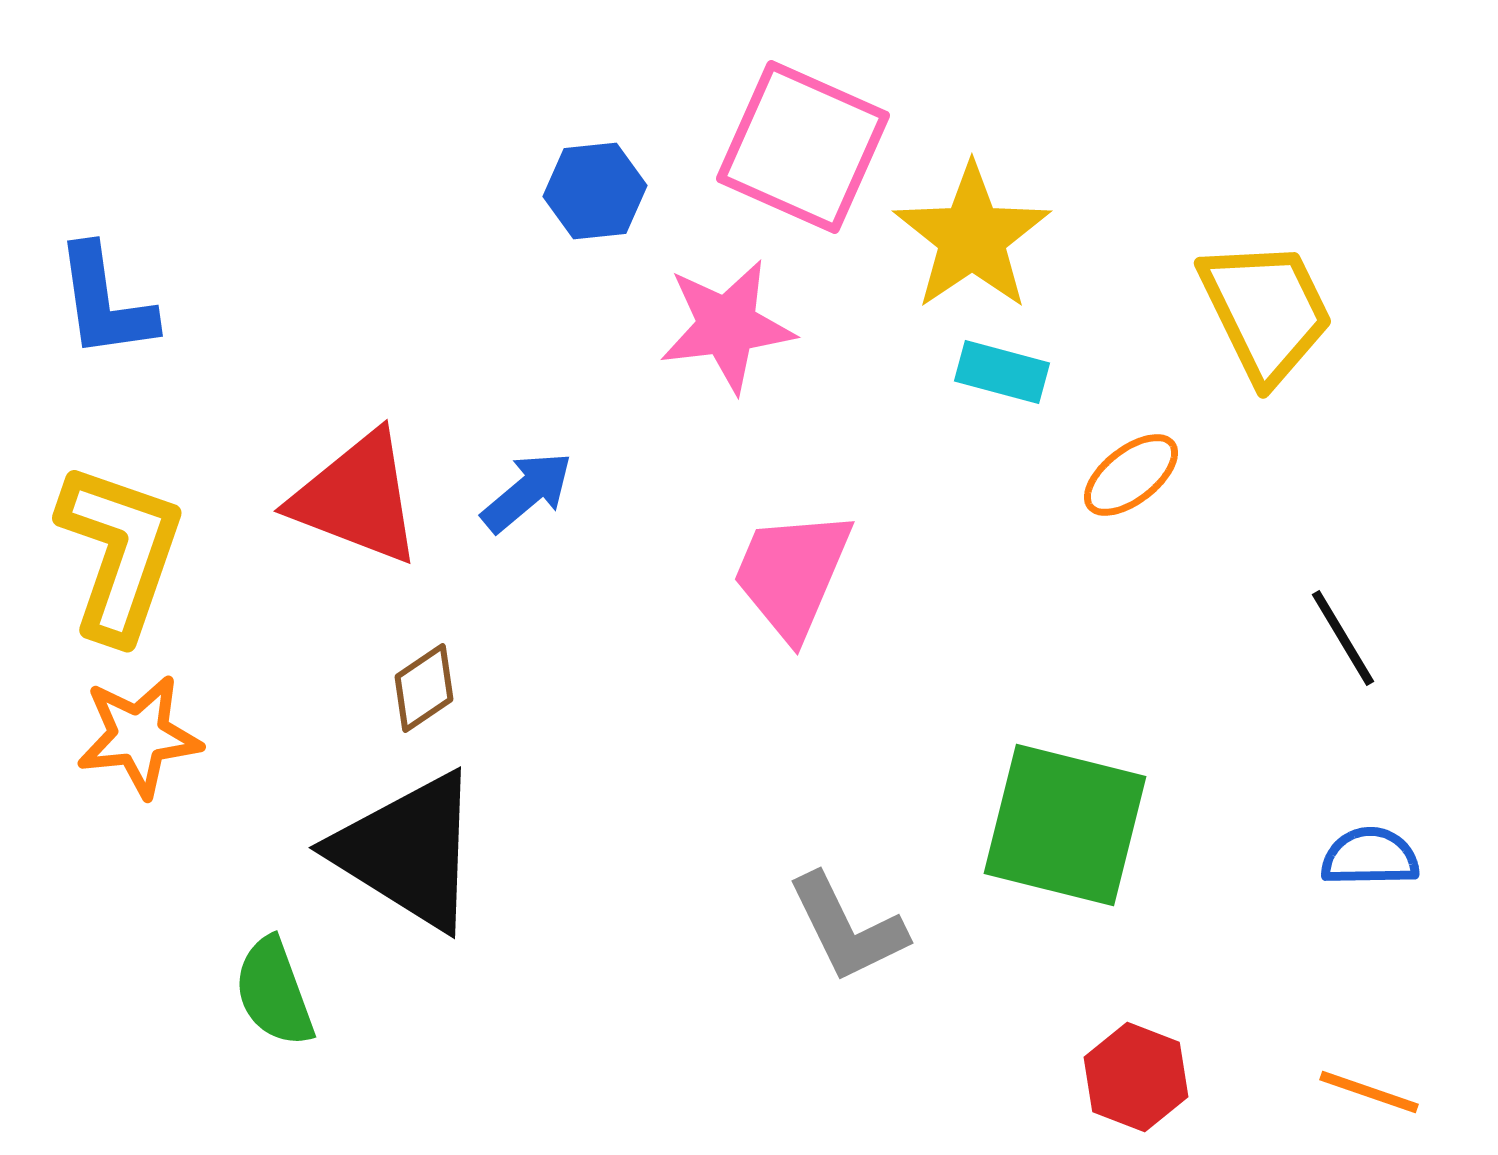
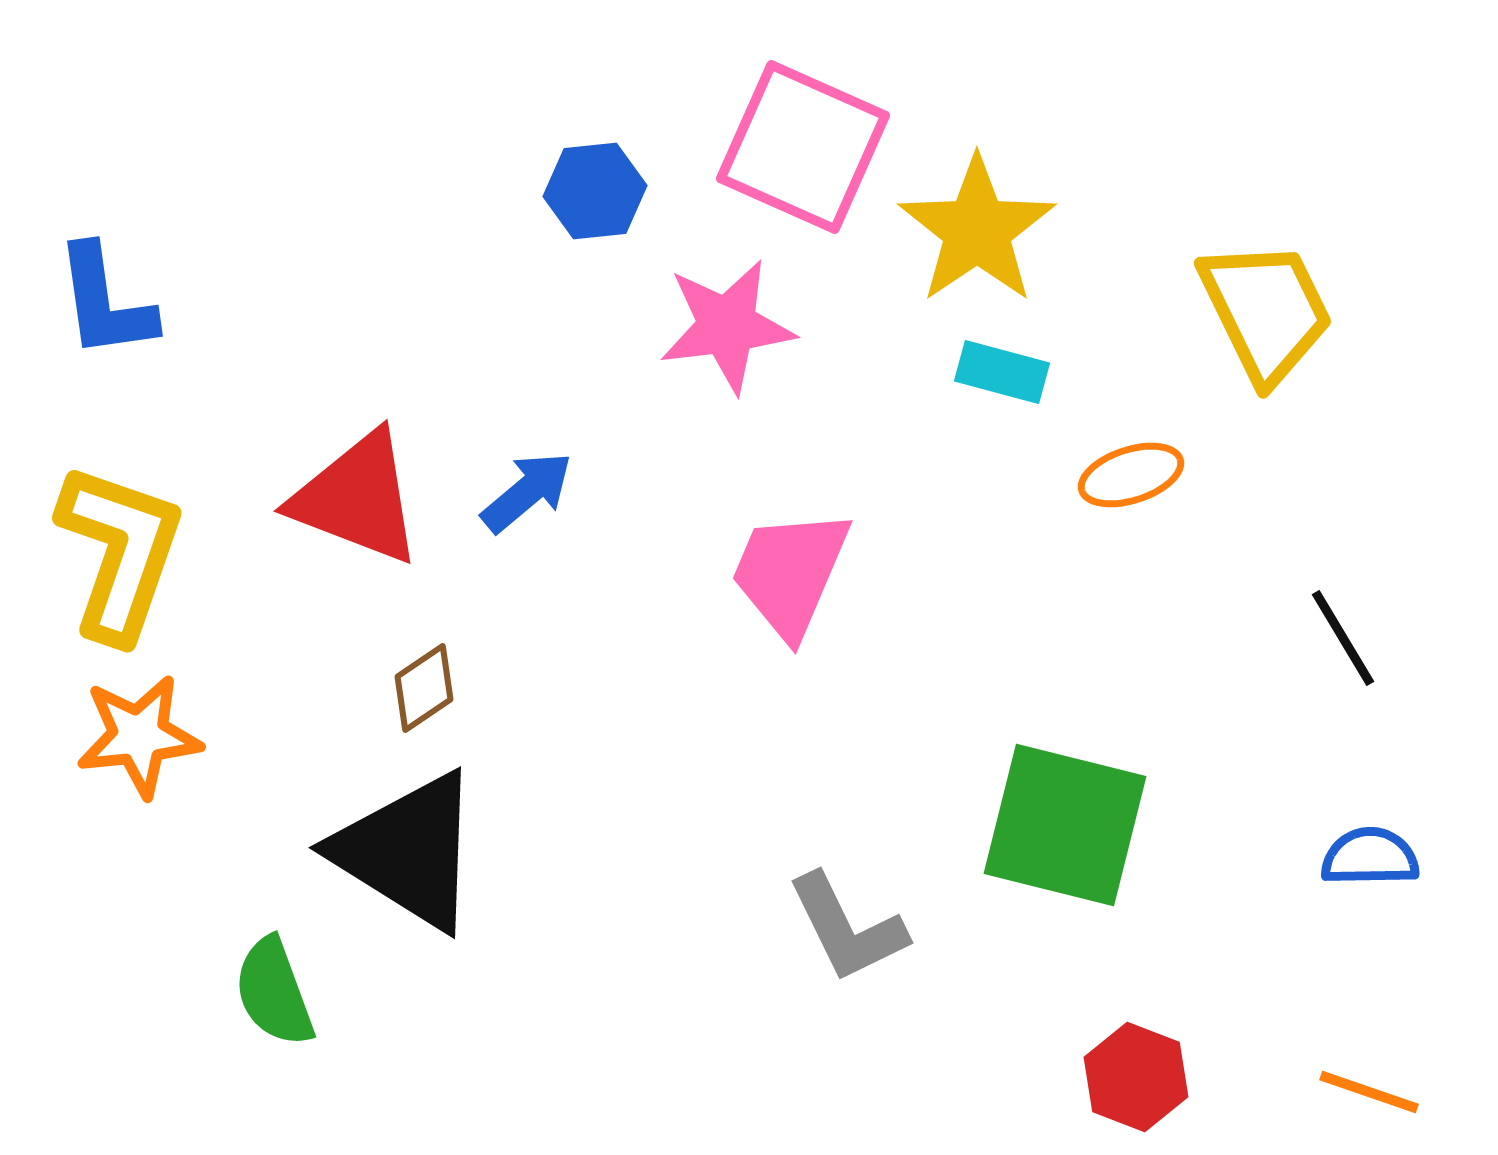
yellow star: moved 5 px right, 7 px up
orange ellipse: rotated 20 degrees clockwise
pink trapezoid: moved 2 px left, 1 px up
